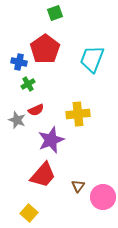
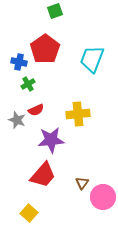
green square: moved 2 px up
purple star: rotated 16 degrees clockwise
brown triangle: moved 4 px right, 3 px up
